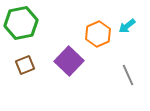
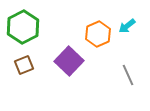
green hexagon: moved 2 px right, 4 px down; rotated 16 degrees counterclockwise
brown square: moved 1 px left
